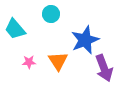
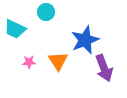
cyan circle: moved 5 px left, 2 px up
cyan trapezoid: rotated 25 degrees counterclockwise
